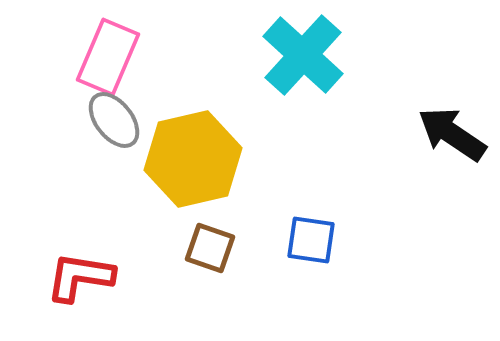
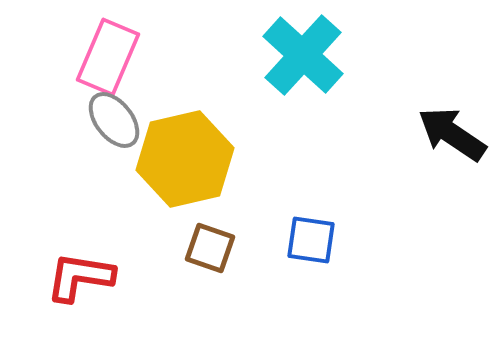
yellow hexagon: moved 8 px left
